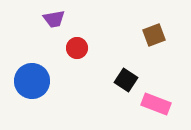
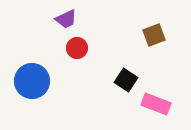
purple trapezoid: moved 12 px right; rotated 15 degrees counterclockwise
